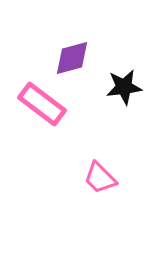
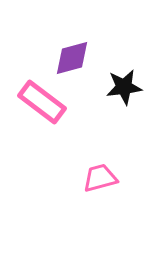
pink rectangle: moved 2 px up
pink trapezoid: rotated 120 degrees clockwise
